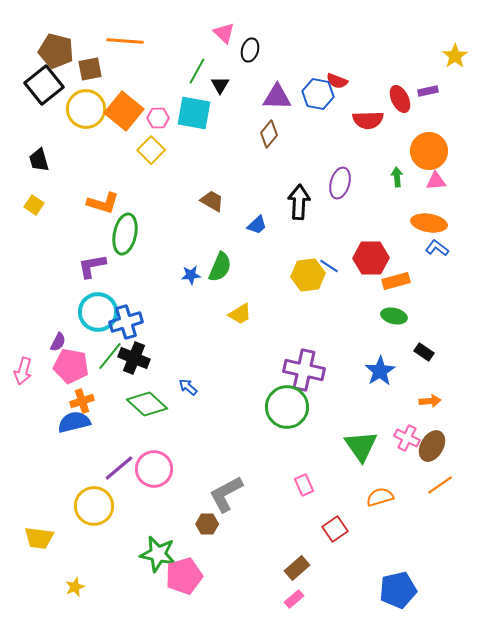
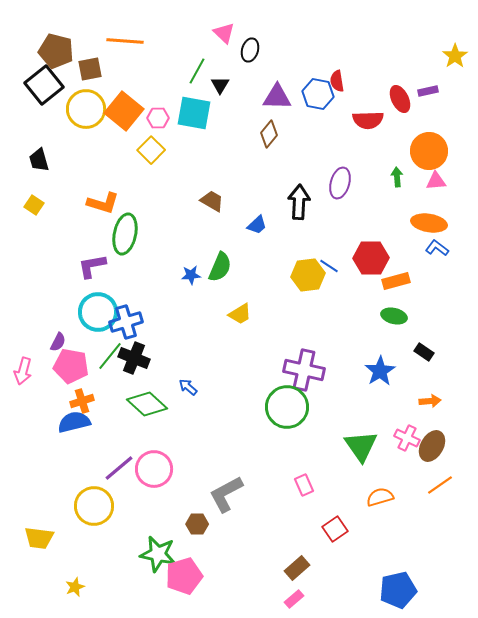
red semicircle at (337, 81): rotated 60 degrees clockwise
brown hexagon at (207, 524): moved 10 px left
